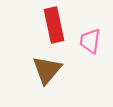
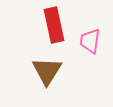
brown triangle: moved 1 px down; rotated 8 degrees counterclockwise
